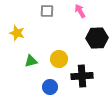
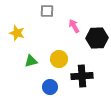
pink arrow: moved 6 px left, 15 px down
